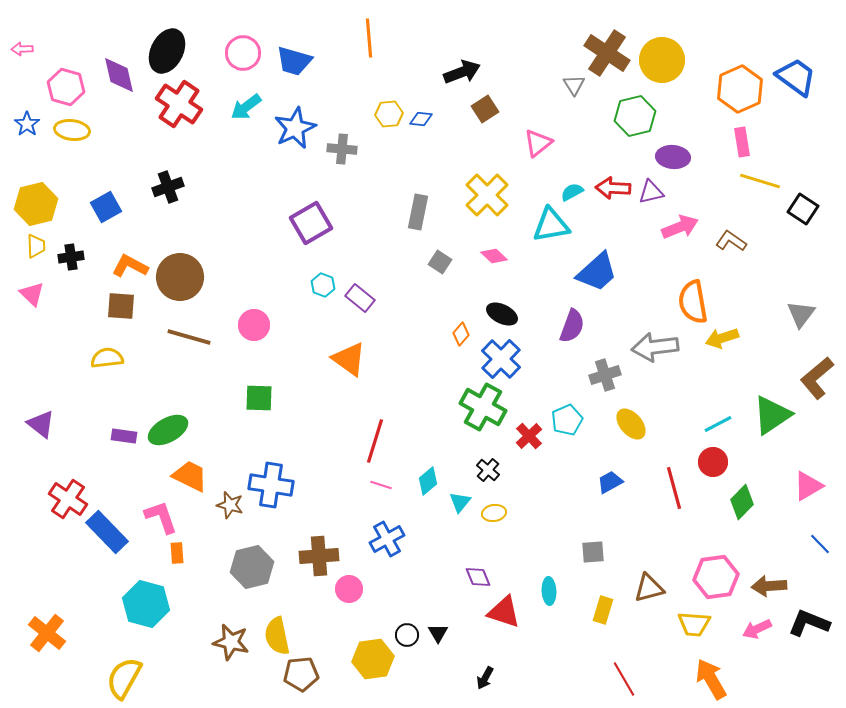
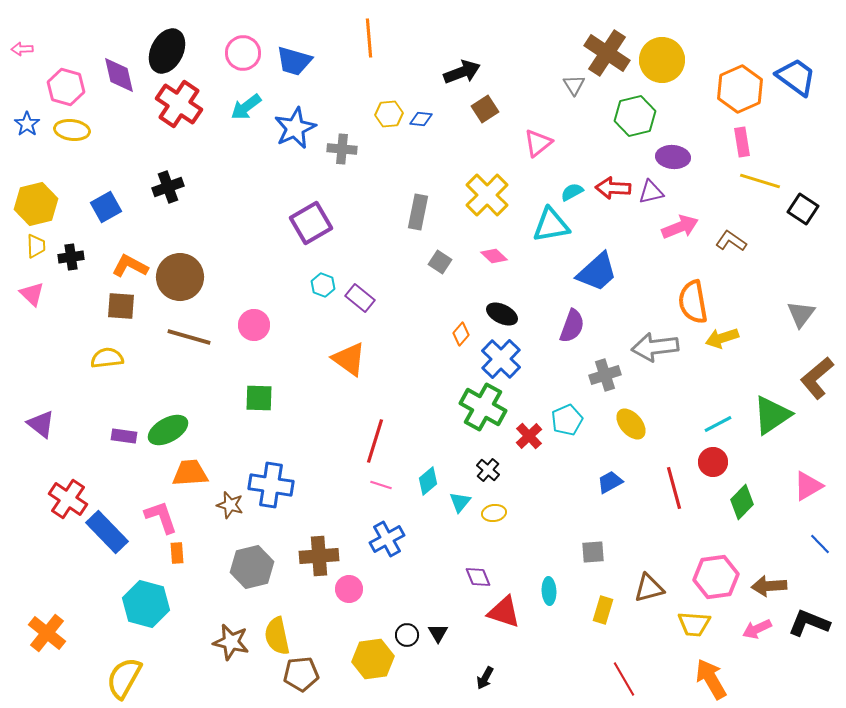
orange trapezoid at (190, 476): moved 3 px up; rotated 30 degrees counterclockwise
